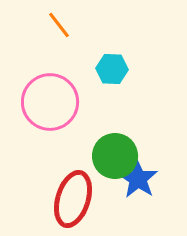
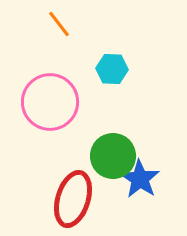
orange line: moved 1 px up
green circle: moved 2 px left
blue star: moved 2 px right
